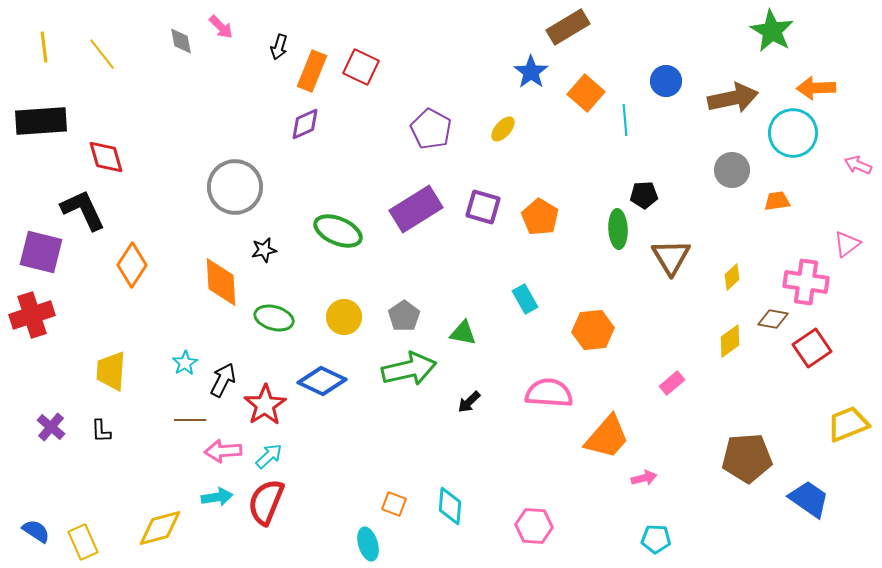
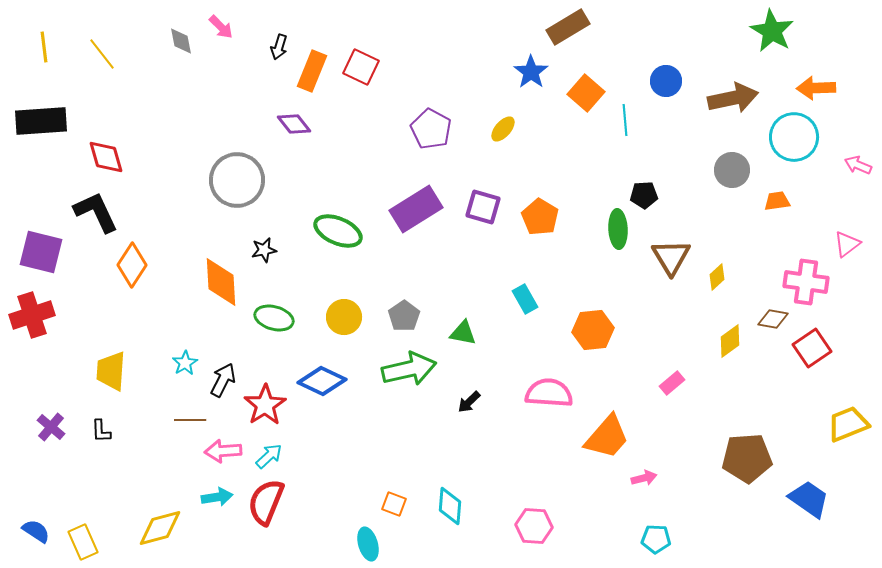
purple diamond at (305, 124): moved 11 px left; rotated 76 degrees clockwise
cyan circle at (793, 133): moved 1 px right, 4 px down
gray circle at (235, 187): moved 2 px right, 7 px up
black L-shape at (83, 210): moved 13 px right, 2 px down
yellow diamond at (732, 277): moved 15 px left
